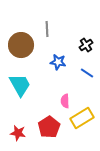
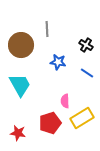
black cross: rotated 24 degrees counterclockwise
red pentagon: moved 1 px right, 4 px up; rotated 15 degrees clockwise
